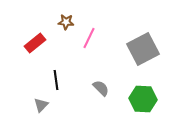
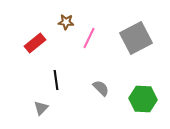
gray square: moved 7 px left, 11 px up
gray triangle: moved 3 px down
